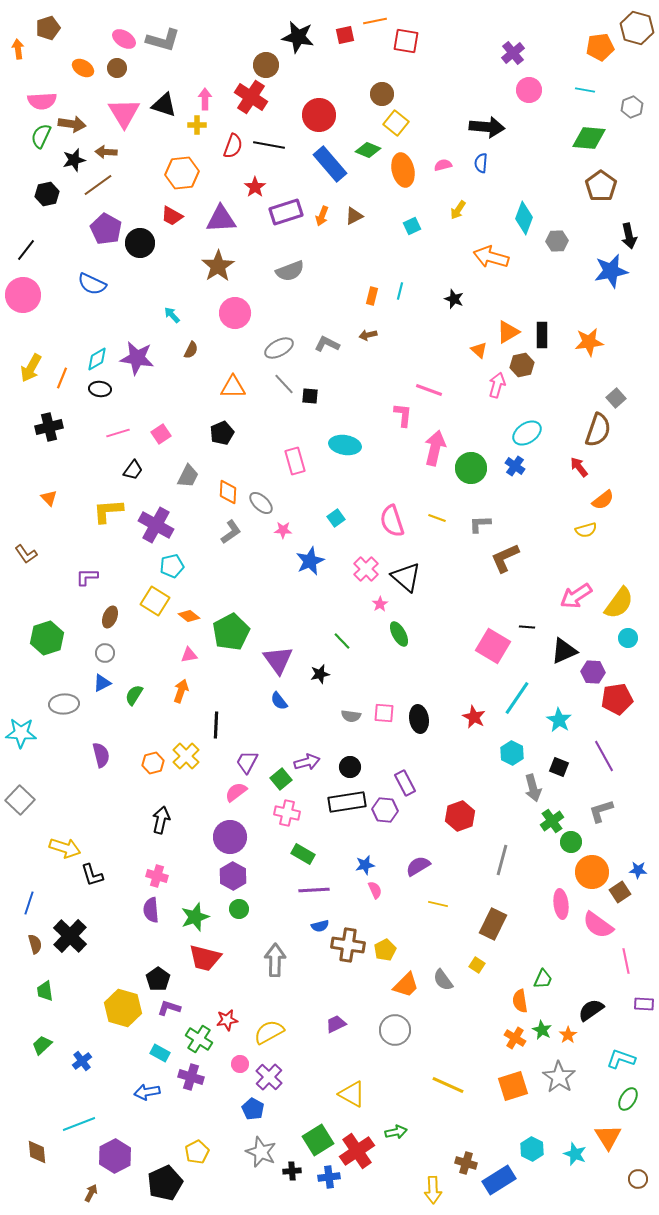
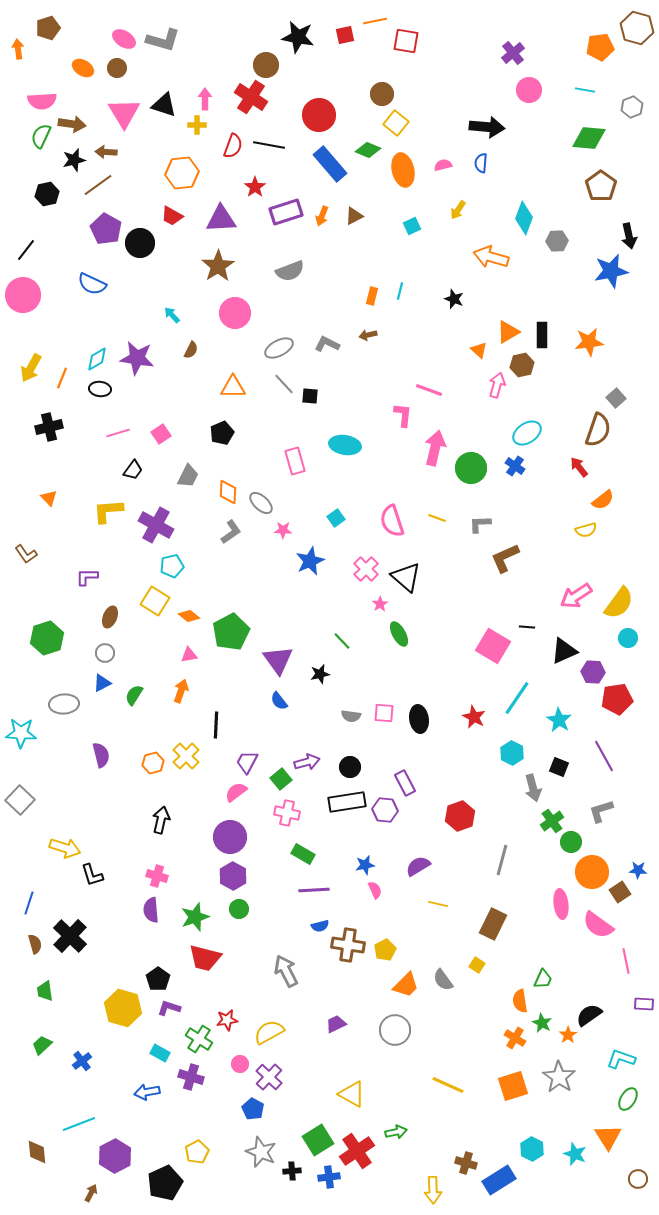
gray arrow at (275, 960): moved 11 px right, 11 px down; rotated 28 degrees counterclockwise
black semicircle at (591, 1010): moved 2 px left, 5 px down
green star at (542, 1030): moved 7 px up
